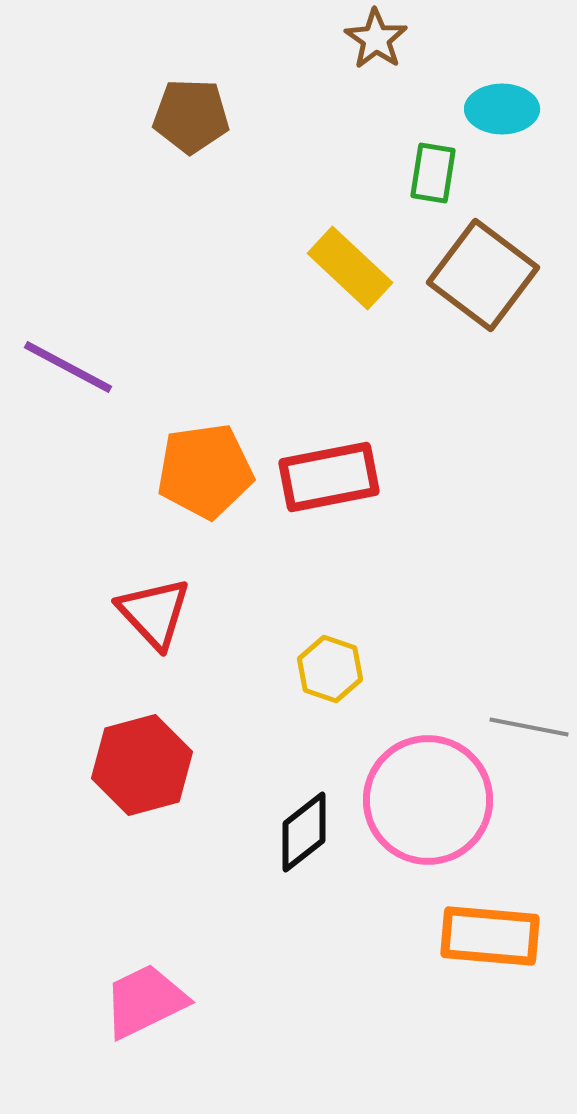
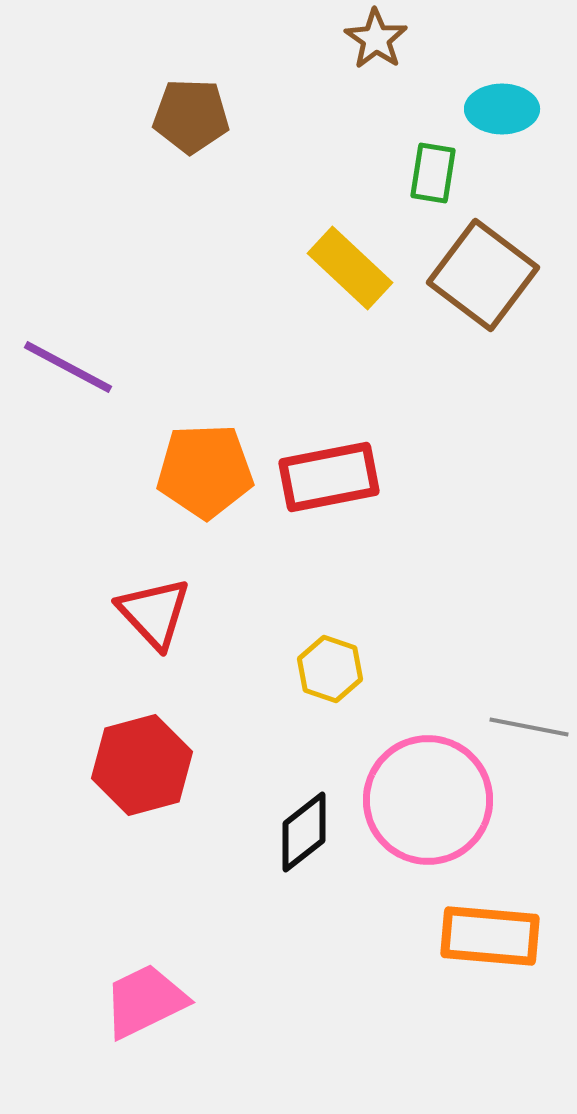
orange pentagon: rotated 6 degrees clockwise
